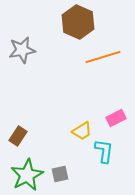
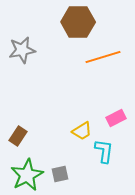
brown hexagon: rotated 24 degrees counterclockwise
